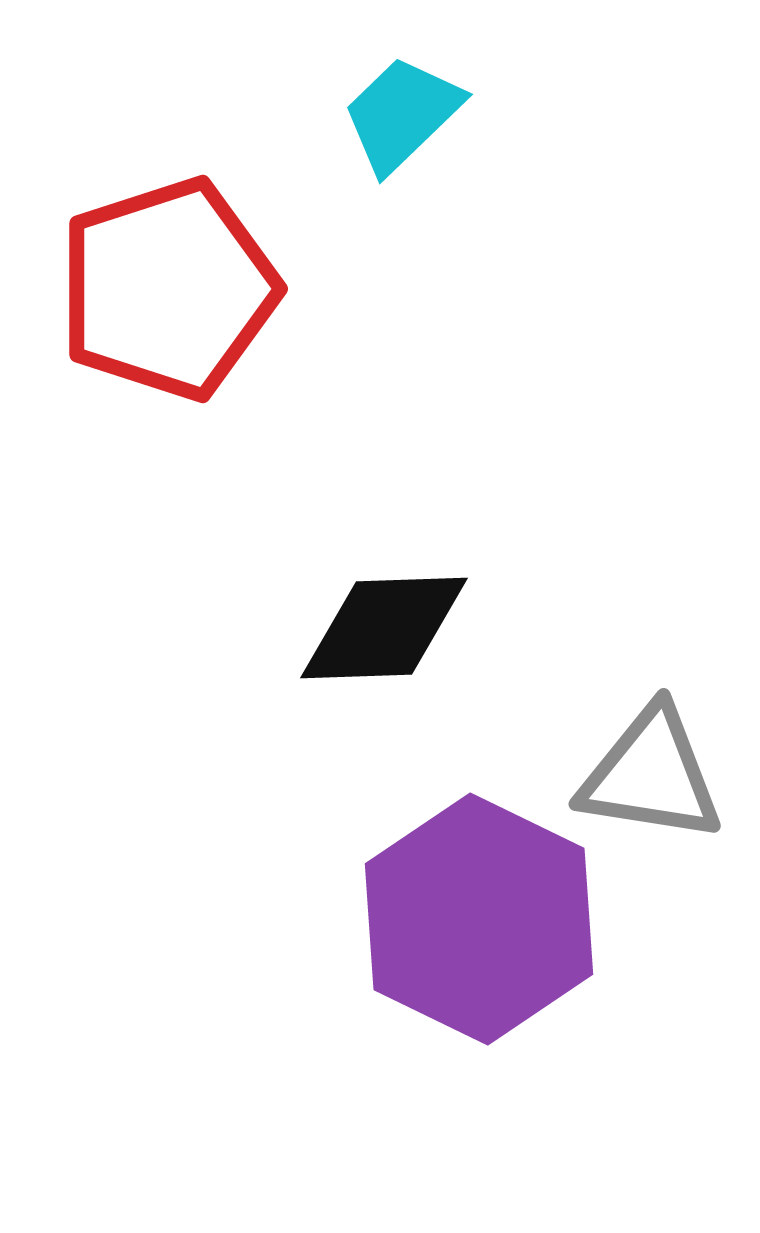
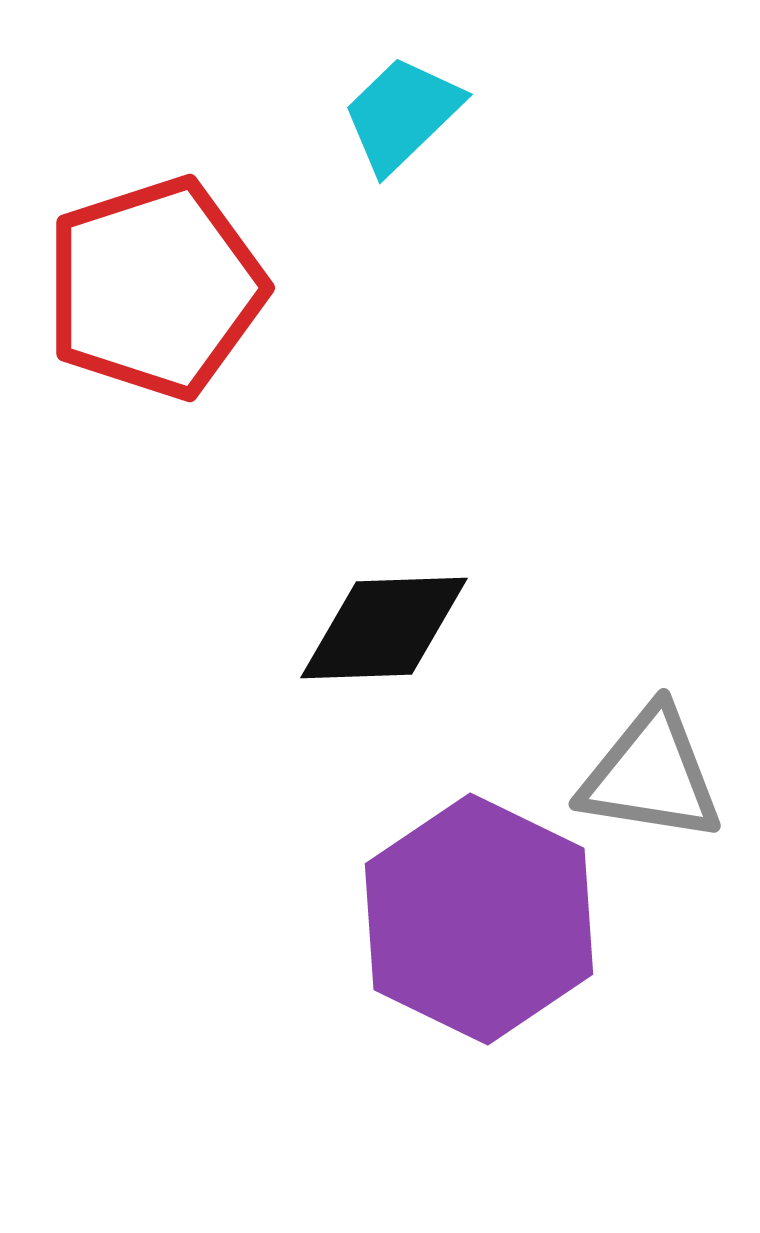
red pentagon: moved 13 px left, 1 px up
